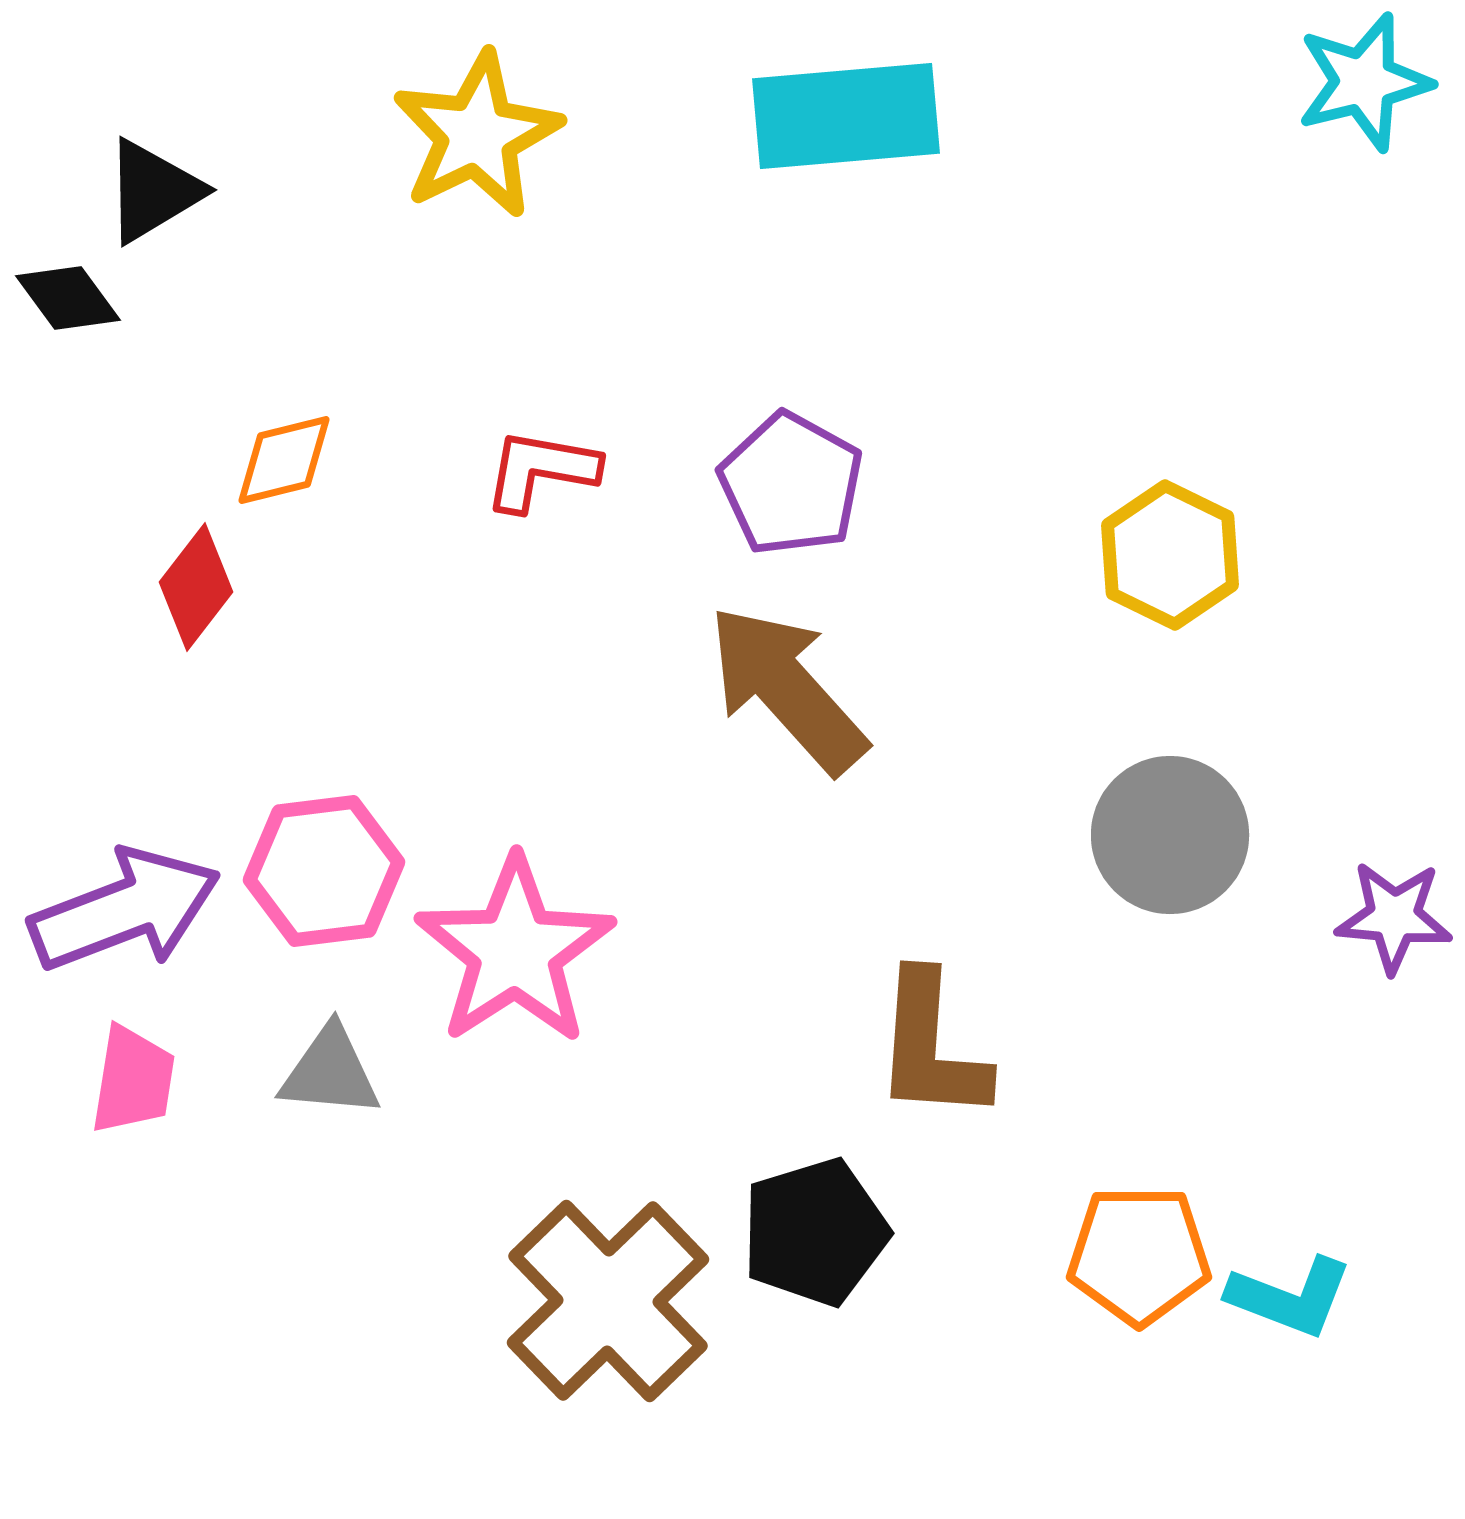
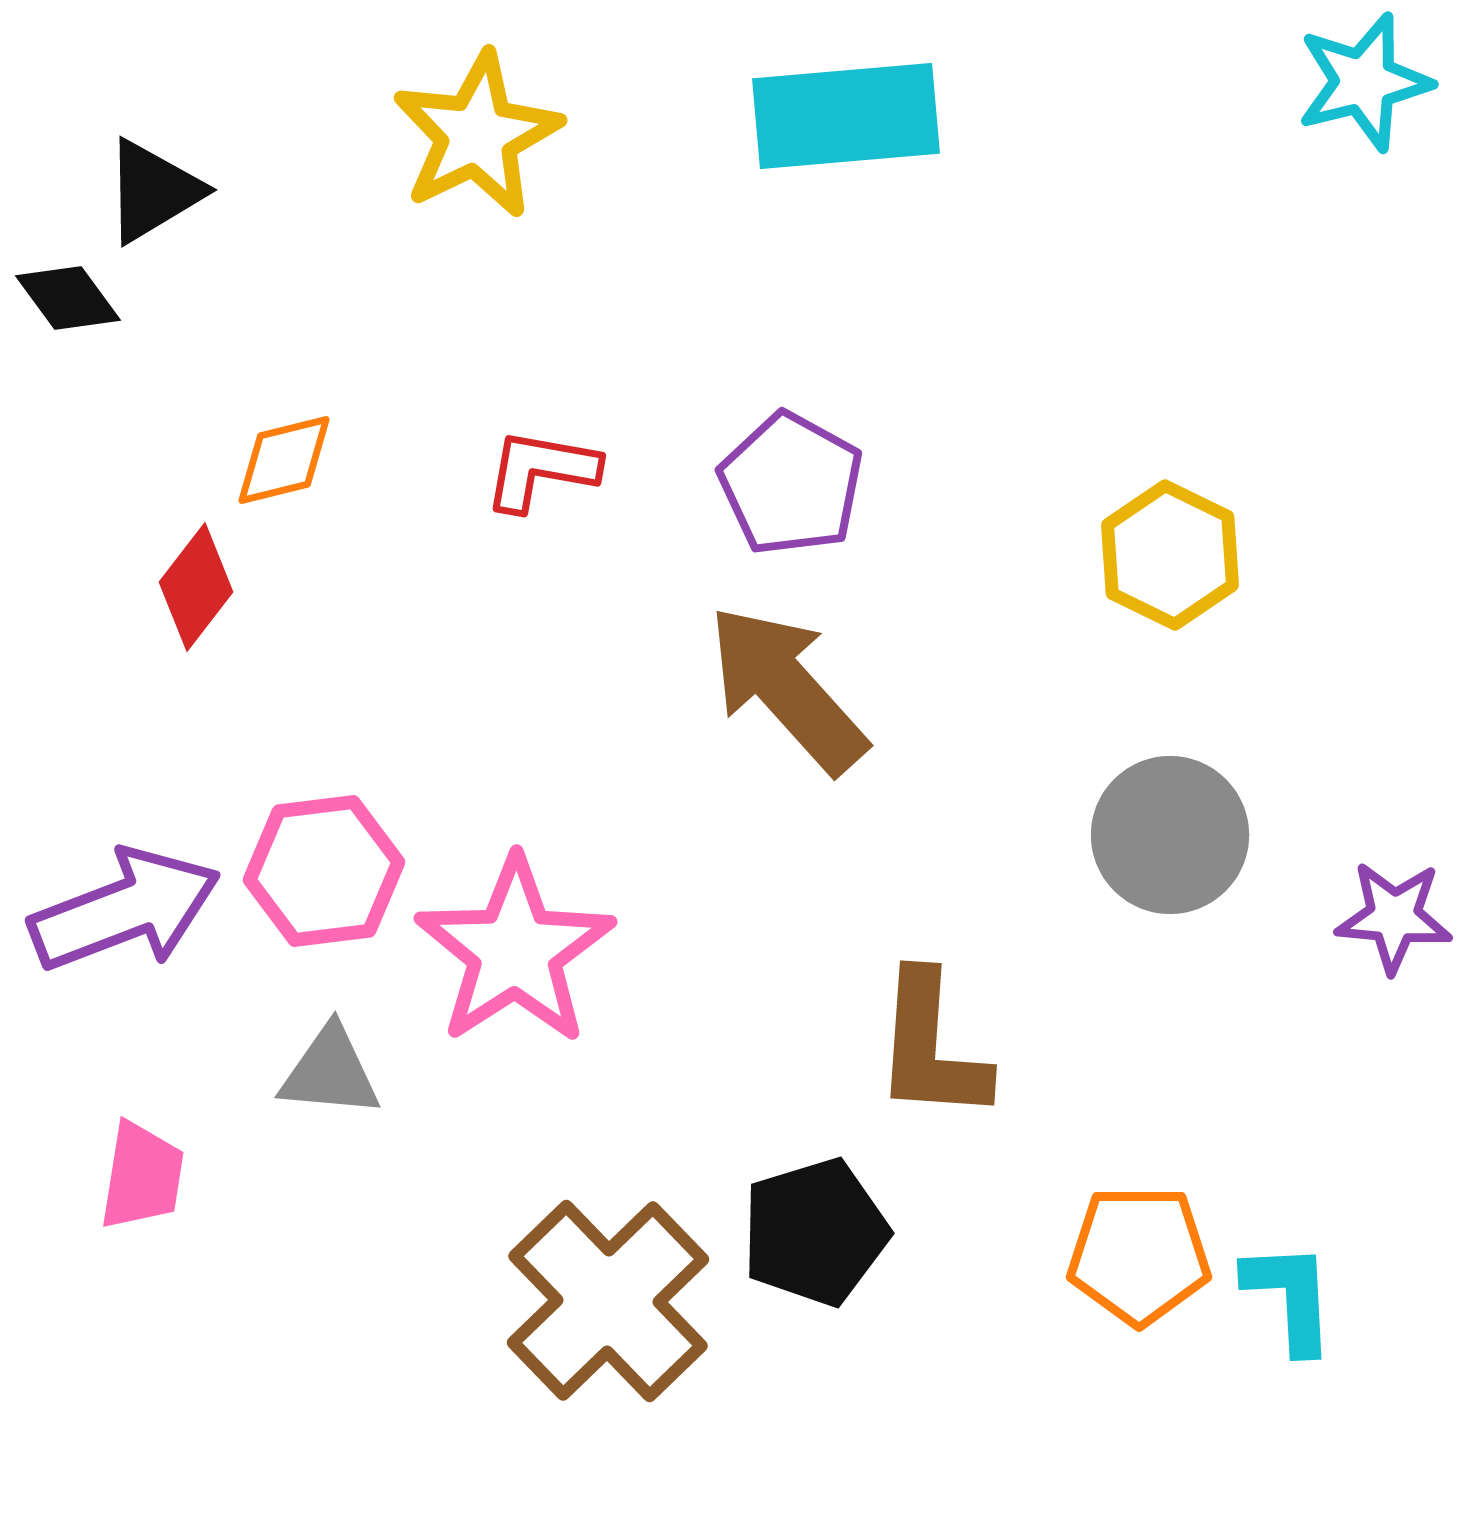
pink trapezoid: moved 9 px right, 96 px down
cyan L-shape: rotated 114 degrees counterclockwise
